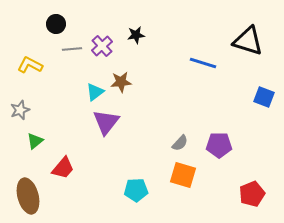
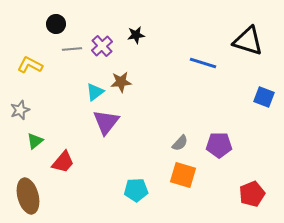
red trapezoid: moved 6 px up
